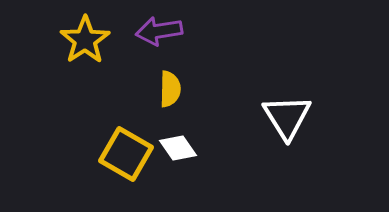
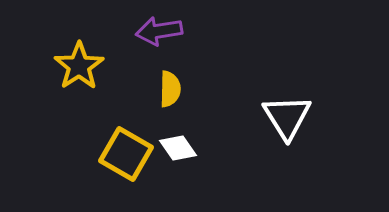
yellow star: moved 6 px left, 26 px down
